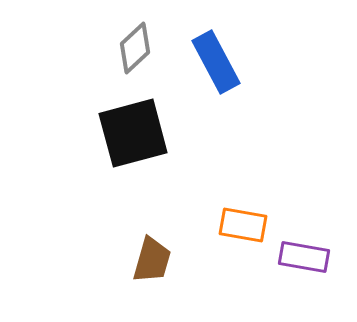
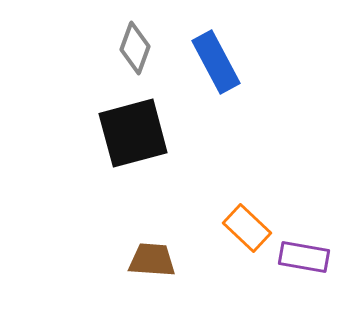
gray diamond: rotated 27 degrees counterclockwise
orange rectangle: moved 4 px right, 3 px down; rotated 33 degrees clockwise
brown trapezoid: rotated 102 degrees counterclockwise
